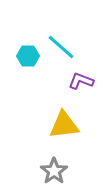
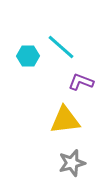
purple L-shape: moved 1 px down
yellow triangle: moved 1 px right, 5 px up
gray star: moved 18 px right, 8 px up; rotated 20 degrees clockwise
